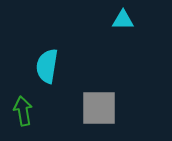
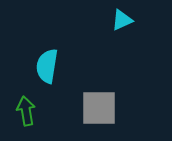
cyan triangle: moved 1 px left; rotated 25 degrees counterclockwise
green arrow: moved 3 px right
